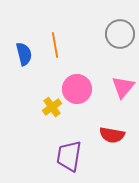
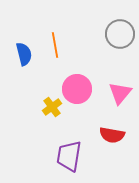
pink triangle: moved 3 px left, 6 px down
